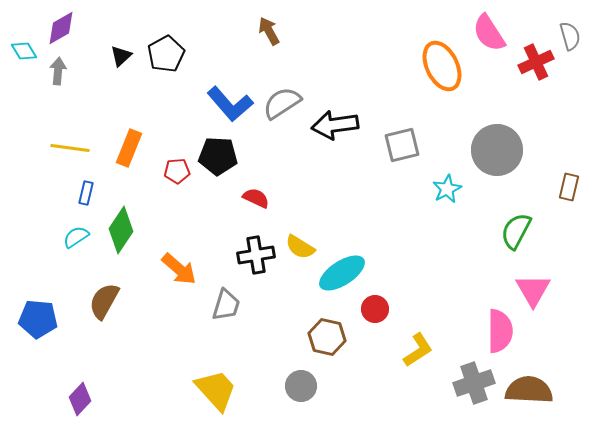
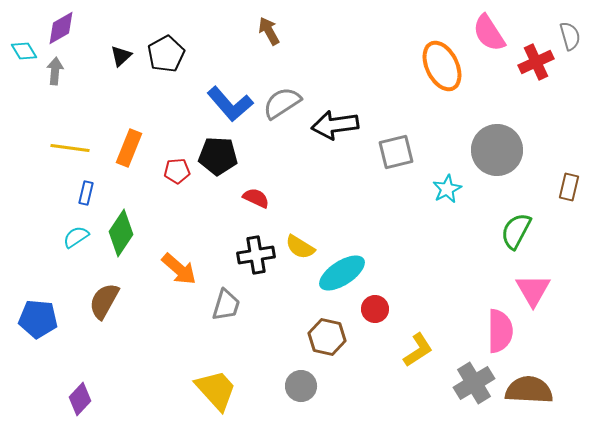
gray arrow at (58, 71): moved 3 px left
gray square at (402, 145): moved 6 px left, 7 px down
green diamond at (121, 230): moved 3 px down
gray cross at (474, 383): rotated 12 degrees counterclockwise
